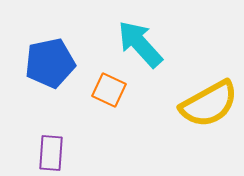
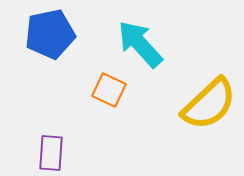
blue pentagon: moved 29 px up
yellow semicircle: rotated 14 degrees counterclockwise
